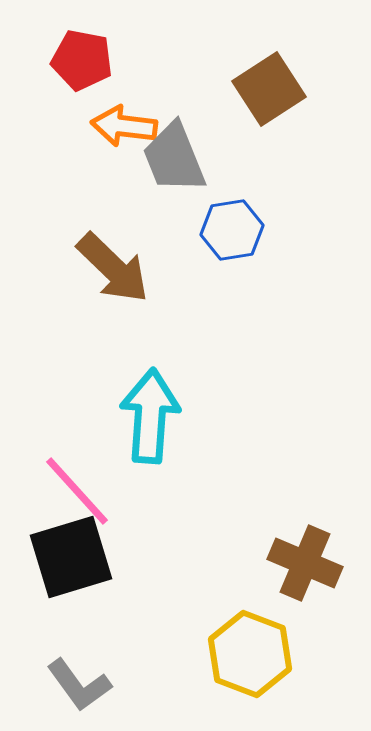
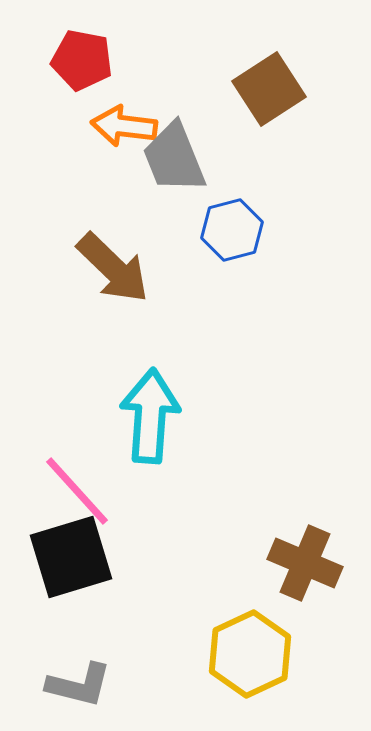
blue hexagon: rotated 6 degrees counterclockwise
yellow hexagon: rotated 14 degrees clockwise
gray L-shape: rotated 40 degrees counterclockwise
